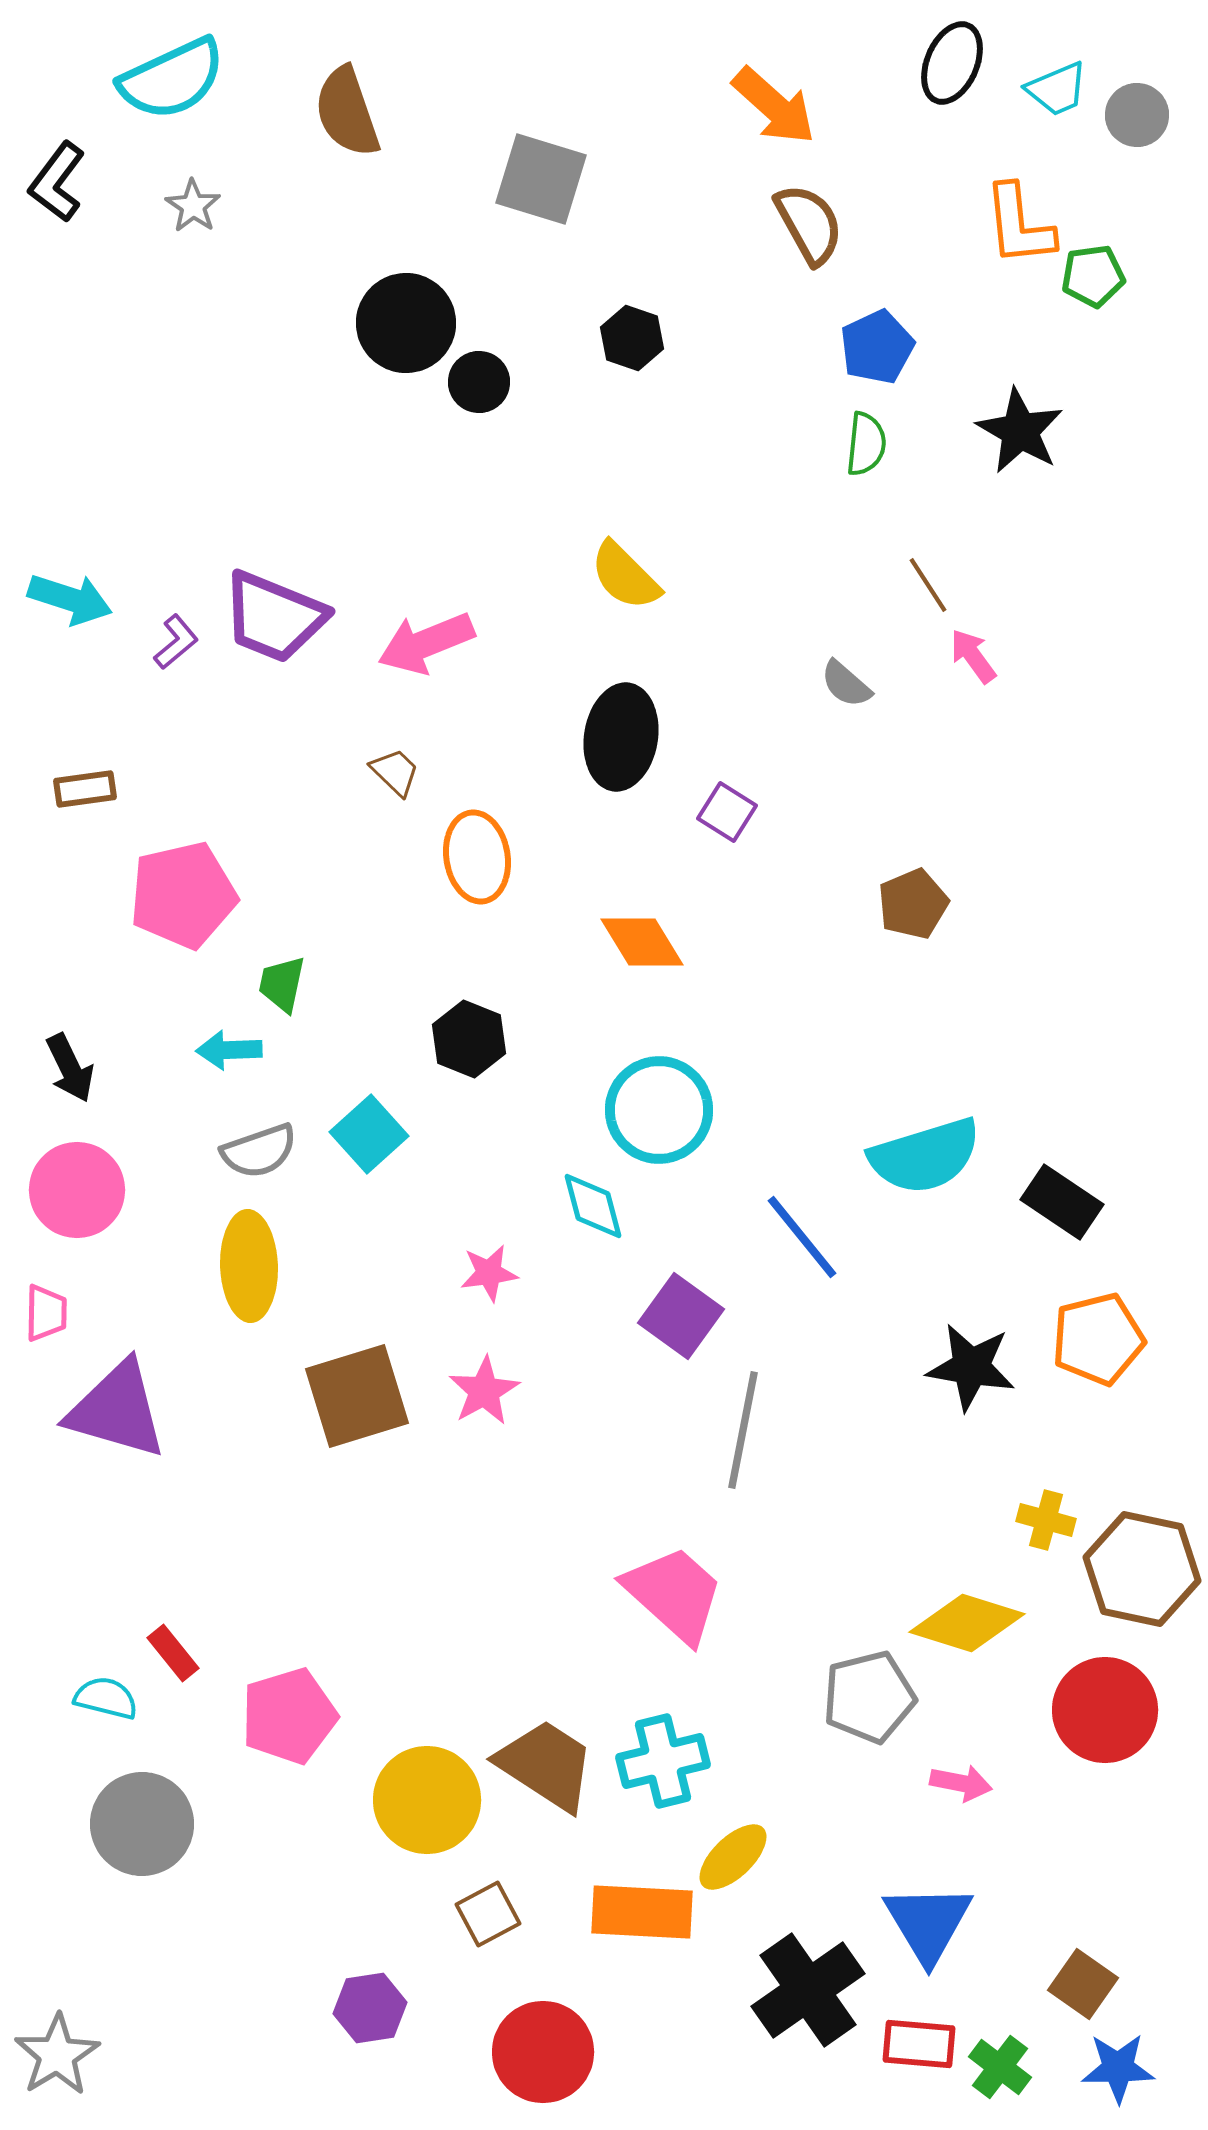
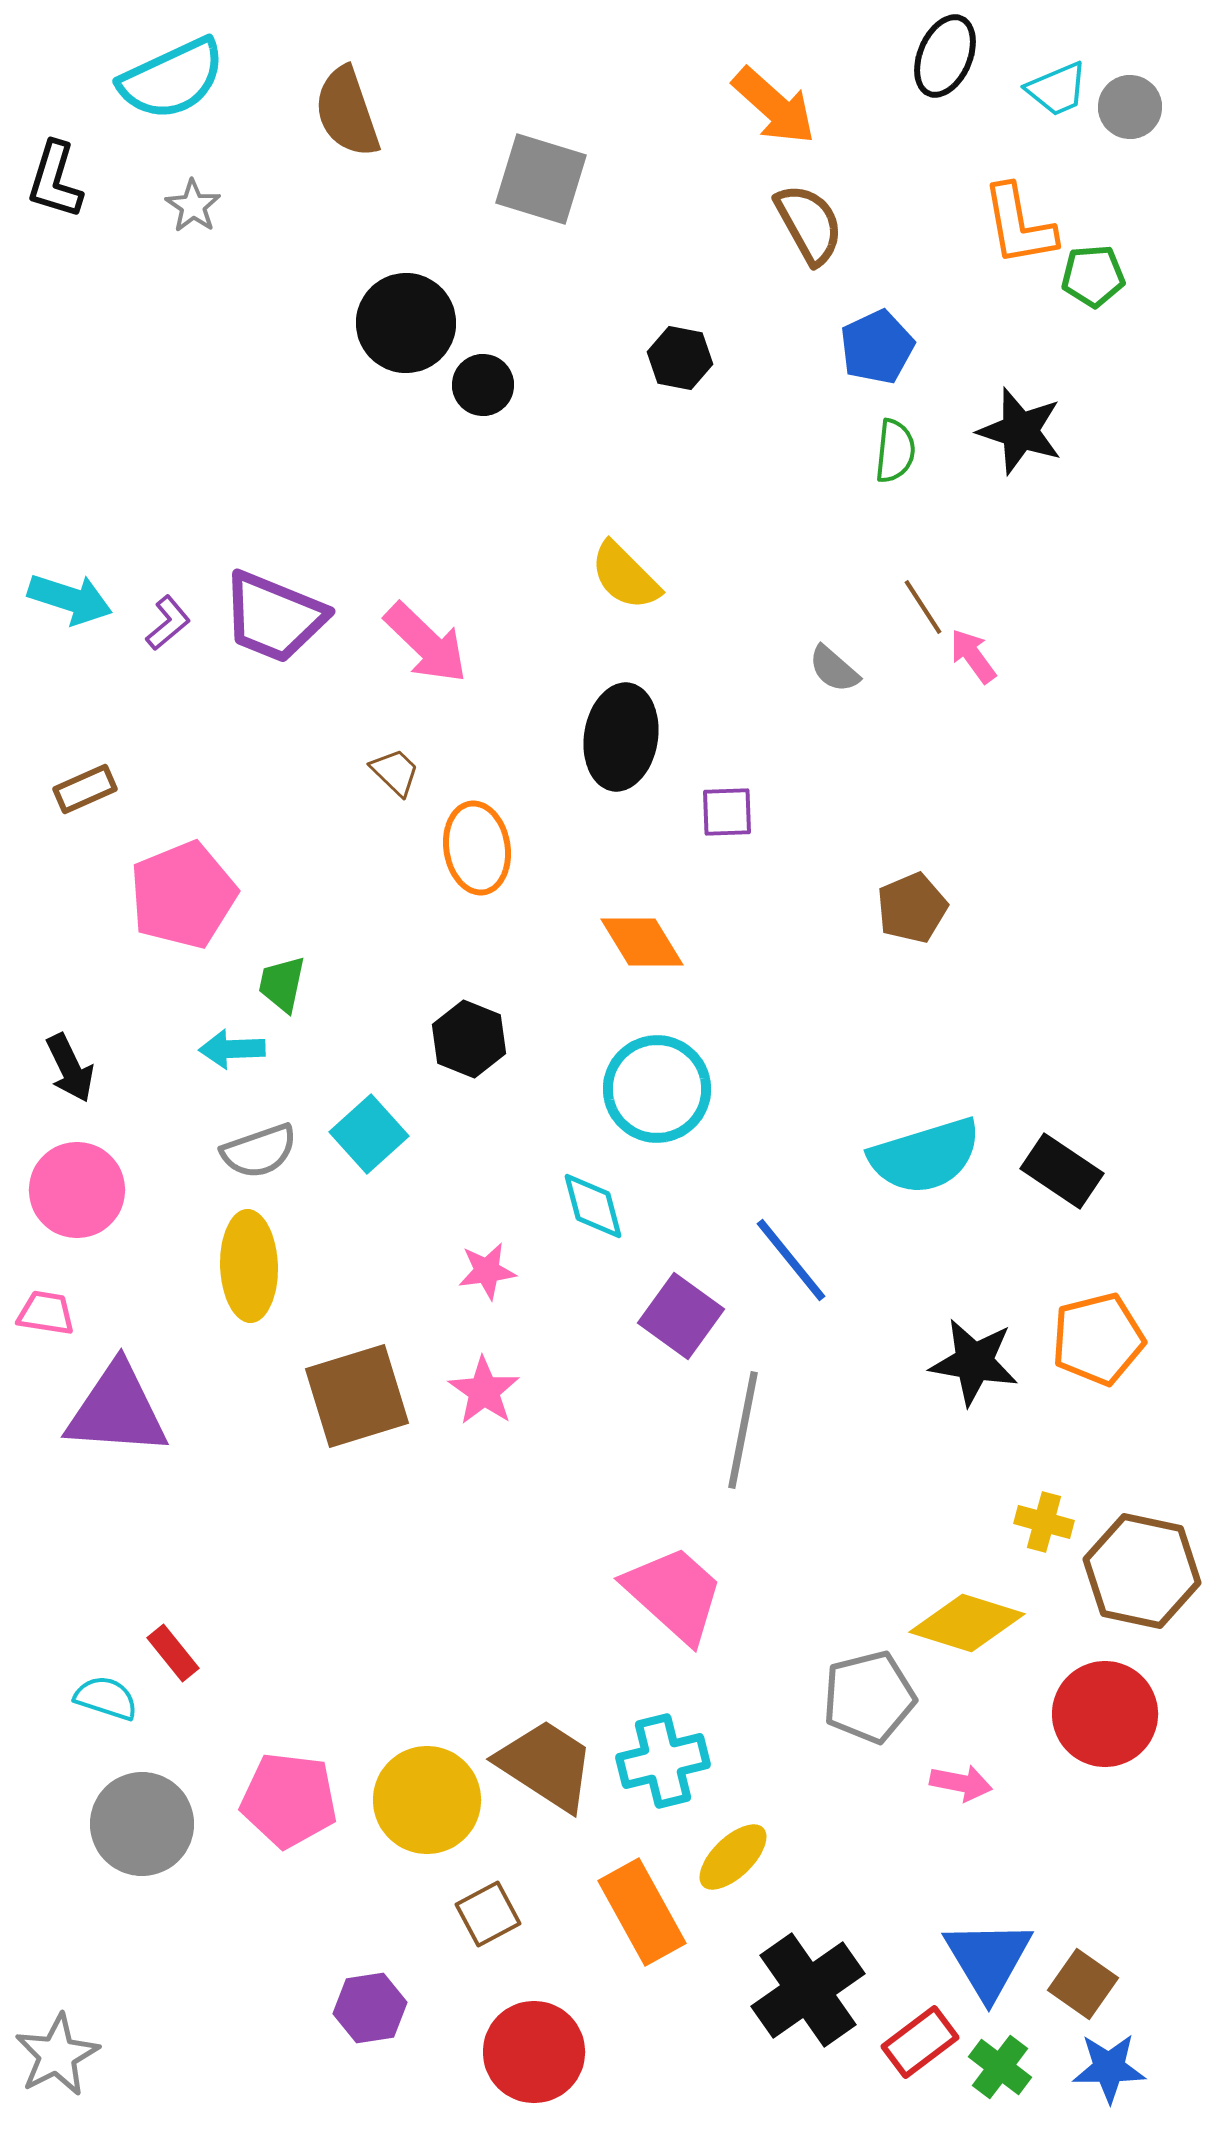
black ellipse at (952, 63): moved 7 px left, 7 px up
gray circle at (1137, 115): moved 7 px left, 8 px up
black L-shape at (57, 182): moved 2 px left, 2 px up; rotated 20 degrees counterclockwise
orange L-shape at (1019, 225): rotated 4 degrees counterclockwise
green pentagon at (1093, 276): rotated 4 degrees clockwise
black hexagon at (632, 338): moved 48 px right, 20 px down; rotated 8 degrees counterclockwise
black circle at (479, 382): moved 4 px right, 3 px down
black star at (1020, 431): rotated 12 degrees counterclockwise
green semicircle at (866, 444): moved 29 px right, 7 px down
brown line at (928, 585): moved 5 px left, 22 px down
purple L-shape at (176, 642): moved 8 px left, 19 px up
pink arrow at (426, 643): rotated 114 degrees counterclockwise
gray semicircle at (846, 684): moved 12 px left, 15 px up
brown rectangle at (85, 789): rotated 16 degrees counterclockwise
purple square at (727, 812): rotated 34 degrees counterclockwise
orange ellipse at (477, 857): moved 9 px up
pink pentagon at (183, 895): rotated 9 degrees counterclockwise
brown pentagon at (913, 904): moved 1 px left, 4 px down
cyan arrow at (229, 1050): moved 3 px right, 1 px up
cyan circle at (659, 1110): moved 2 px left, 21 px up
black rectangle at (1062, 1202): moved 31 px up
blue line at (802, 1237): moved 11 px left, 23 px down
pink star at (489, 1273): moved 2 px left, 2 px up
pink trapezoid at (46, 1313): rotated 82 degrees counterclockwise
black star at (971, 1367): moved 3 px right, 5 px up
pink star at (484, 1391): rotated 8 degrees counterclockwise
purple triangle at (117, 1410): rotated 12 degrees counterclockwise
yellow cross at (1046, 1520): moved 2 px left, 2 px down
brown hexagon at (1142, 1569): moved 2 px down
cyan semicircle at (106, 1698): rotated 4 degrees clockwise
red circle at (1105, 1710): moved 4 px down
pink pentagon at (289, 1716): moved 84 px down; rotated 24 degrees clockwise
orange rectangle at (642, 1912): rotated 58 degrees clockwise
blue triangle at (928, 1923): moved 60 px right, 36 px down
red rectangle at (919, 2044): moved 1 px right, 2 px up; rotated 42 degrees counterclockwise
red circle at (543, 2052): moved 9 px left
gray star at (57, 2055): rotated 4 degrees clockwise
blue star at (1118, 2068): moved 9 px left
